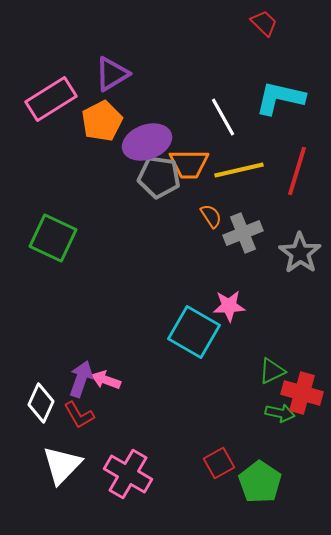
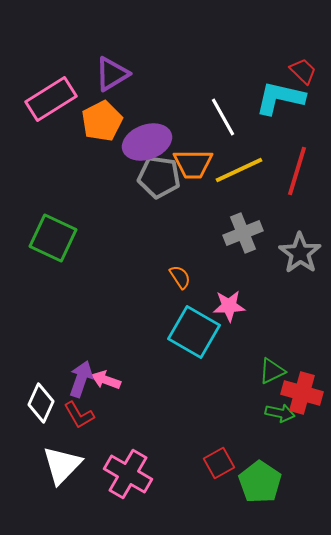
red trapezoid: moved 39 px right, 48 px down
orange trapezoid: moved 4 px right
yellow line: rotated 12 degrees counterclockwise
orange semicircle: moved 31 px left, 61 px down
